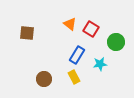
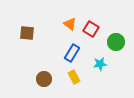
blue rectangle: moved 5 px left, 2 px up
